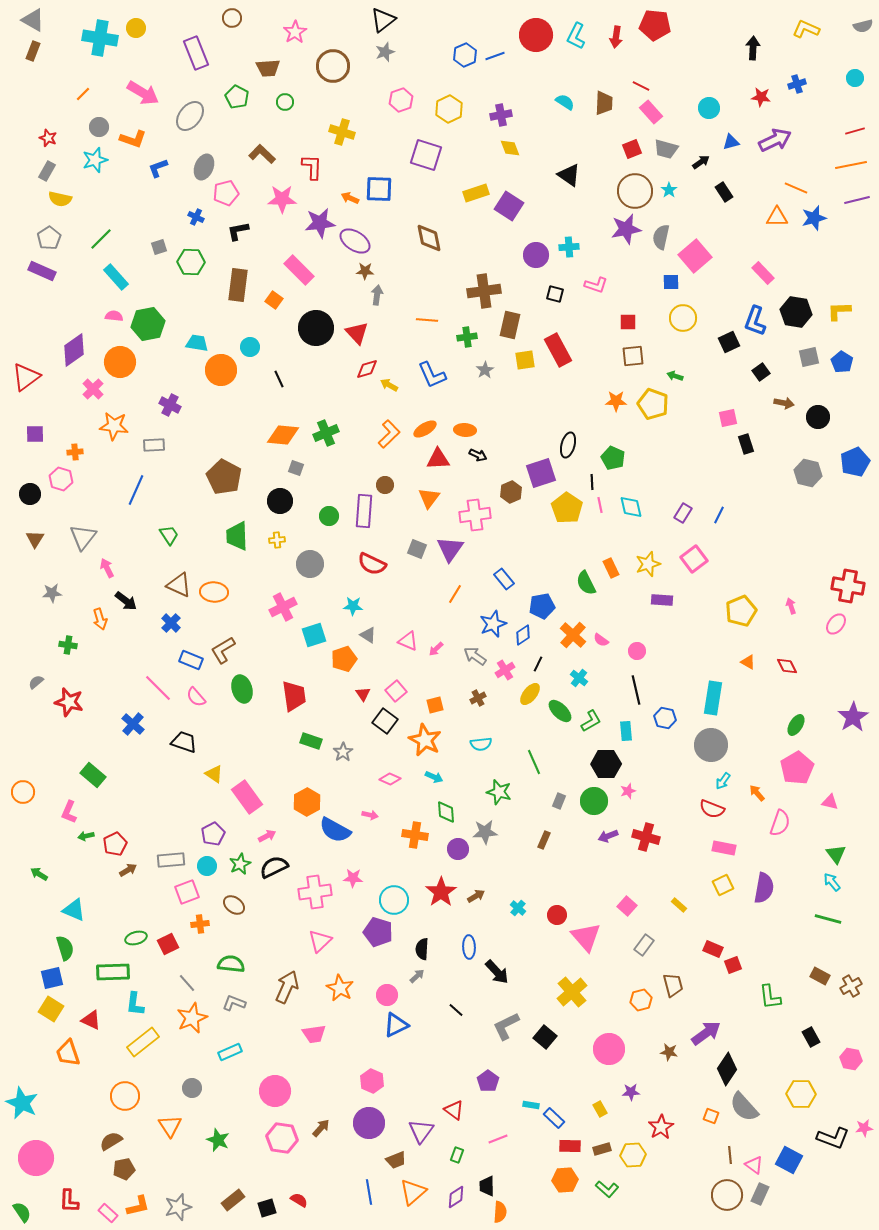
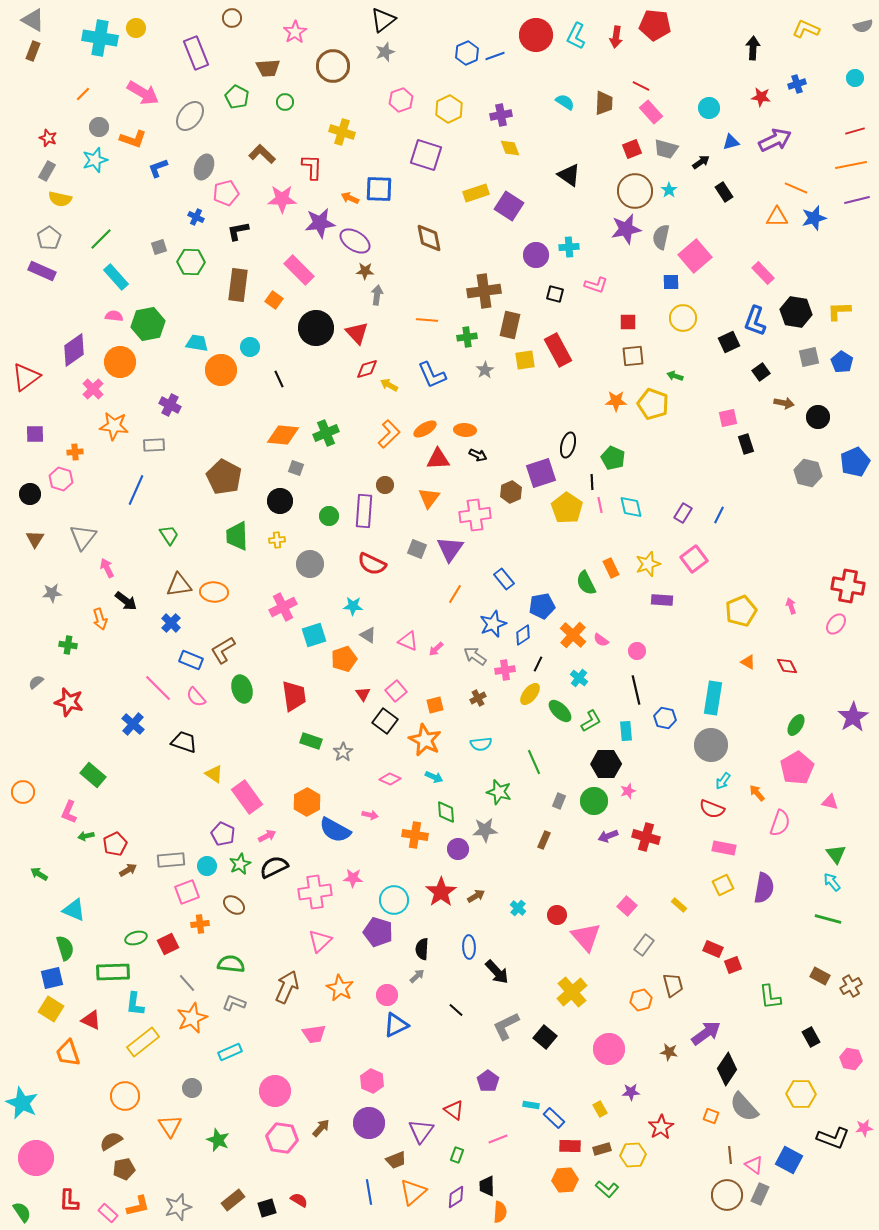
blue hexagon at (465, 55): moved 2 px right, 2 px up
brown triangle at (179, 585): rotated 32 degrees counterclockwise
pink cross at (505, 670): rotated 24 degrees clockwise
gray star at (485, 832): moved 2 px up
purple pentagon at (213, 834): moved 10 px right; rotated 20 degrees counterclockwise
